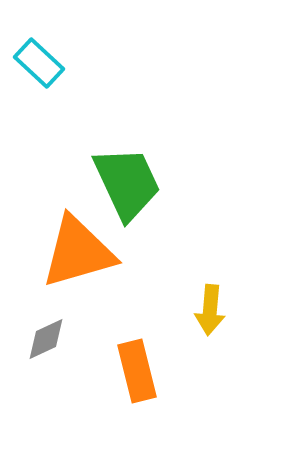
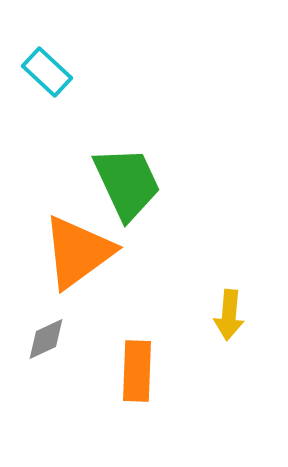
cyan rectangle: moved 8 px right, 9 px down
orange triangle: rotated 20 degrees counterclockwise
yellow arrow: moved 19 px right, 5 px down
orange rectangle: rotated 16 degrees clockwise
